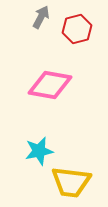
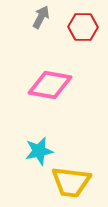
red hexagon: moved 6 px right, 2 px up; rotated 16 degrees clockwise
